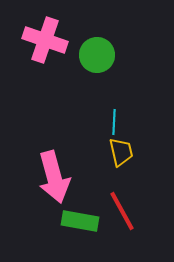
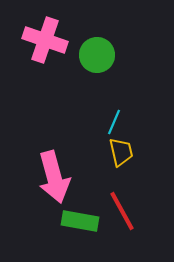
cyan line: rotated 20 degrees clockwise
